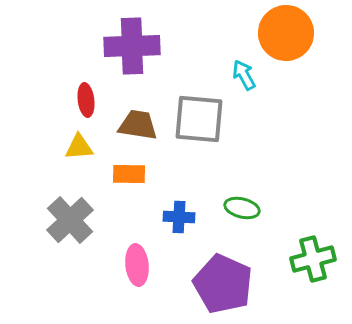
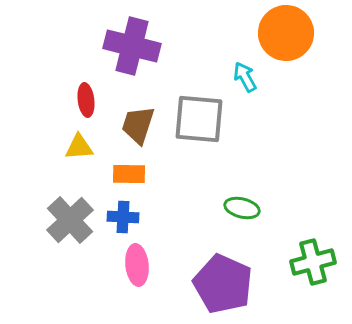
purple cross: rotated 16 degrees clockwise
cyan arrow: moved 1 px right, 2 px down
brown trapezoid: rotated 81 degrees counterclockwise
blue cross: moved 56 px left
green cross: moved 3 px down
